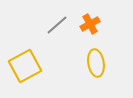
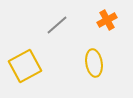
orange cross: moved 17 px right, 4 px up
yellow ellipse: moved 2 px left
